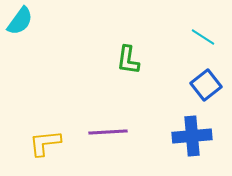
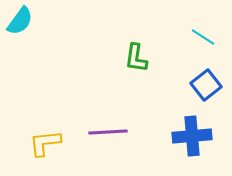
green L-shape: moved 8 px right, 2 px up
